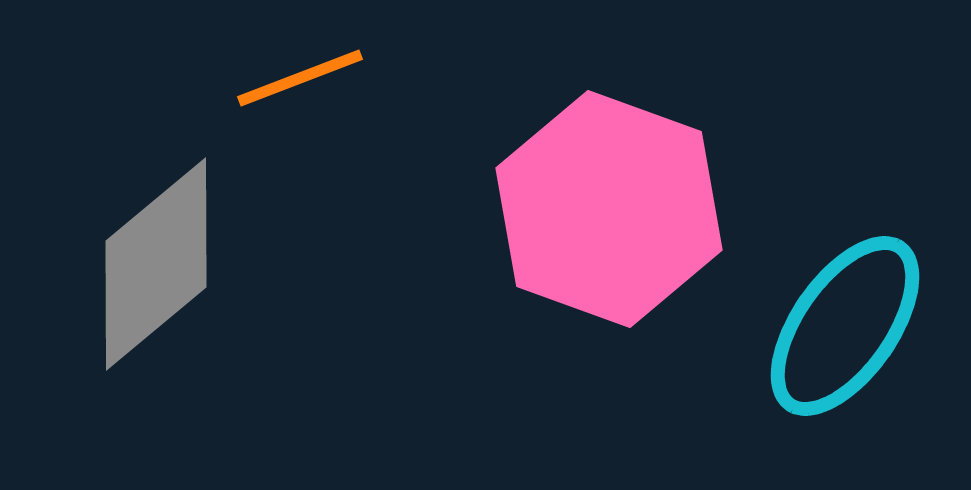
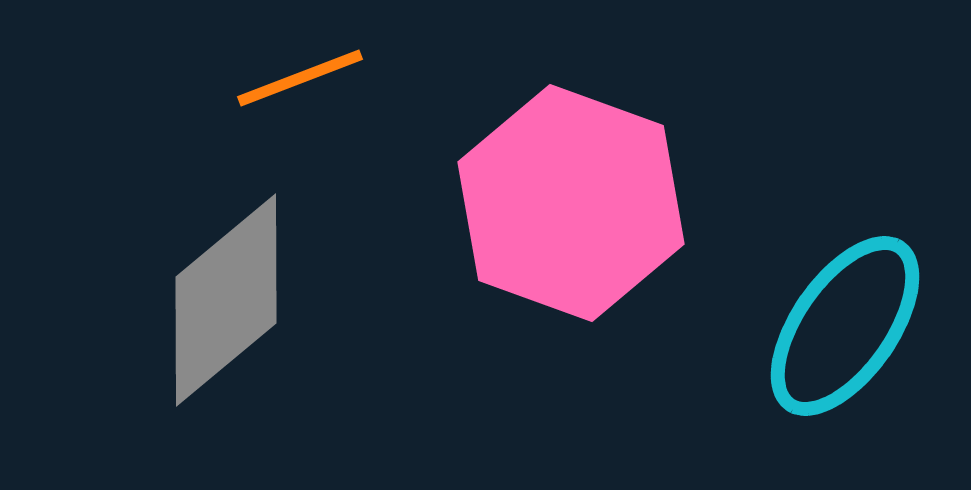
pink hexagon: moved 38 px left, 6 px up
gray diamond: moved 70 px right, 36 px down
